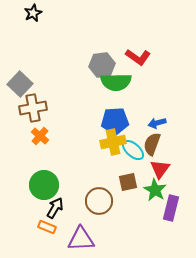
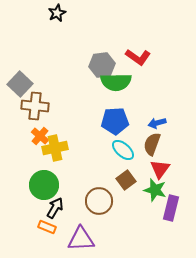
black star: moved 24 px right
brown cross: moved 2 px right, 2 px up; rotated 16 degrees clockwise
yellow cross: moved 58 px left, 6 px down
cyan ellipse: moved 10 px left
brown square: moved 2 px left, 2 px up; rotated 24 degrees counterclockwise
green star: rotated 15 degrees counterclockwise
